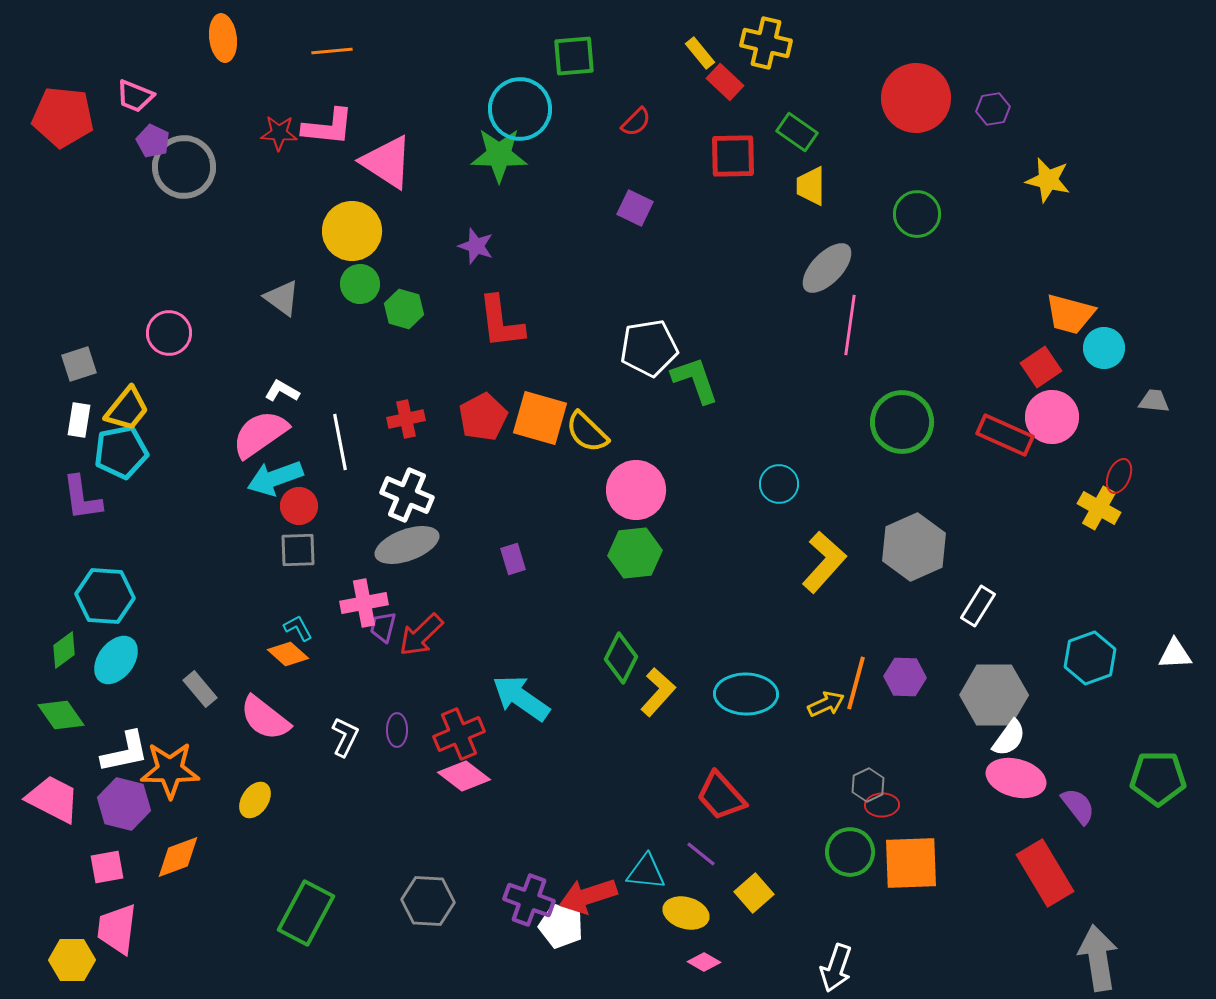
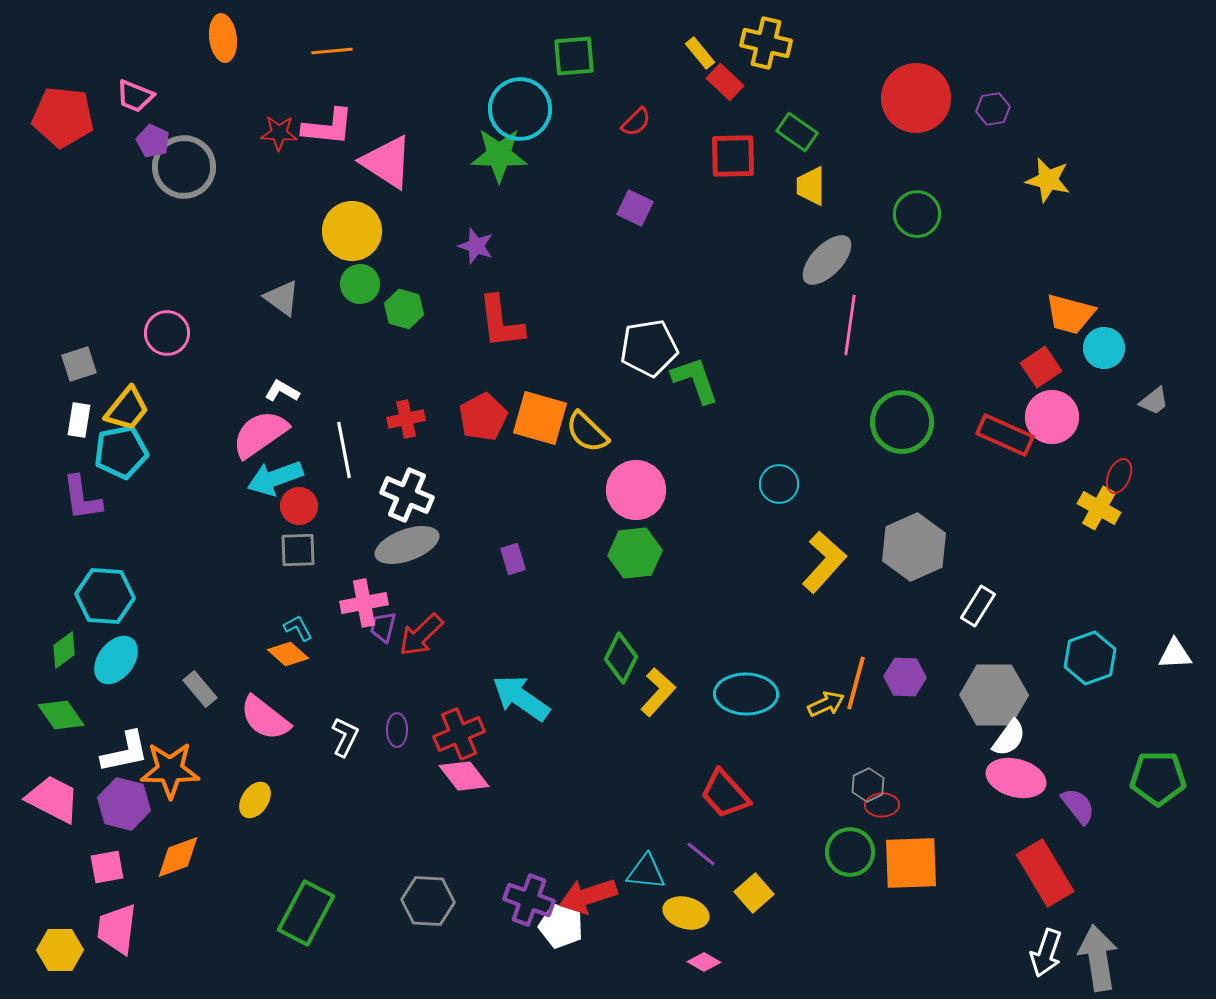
gray ellipse at (827, 268): moved 8 px up
pink circle at (169, 333): moved 2 px left
gray trapezoid at (1154, 401): rotated 136 degrees clockwise
white line at (340, 442): moved 4 px right, 8 px down
pink diamond at (464, 776): rotated 15 degrees clockwise
red trapezoid at (721, 796): moved 4 px right, 2 px up
yellow hexagon at (72, 960): moved 12 px left, 10 px up
white arrow at (836, 968): moved 210 px right, 15 px up
